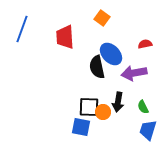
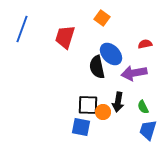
red trapezoid: rotated 20 degrees clockwise
black square: moved 1 px left, 2 px up
